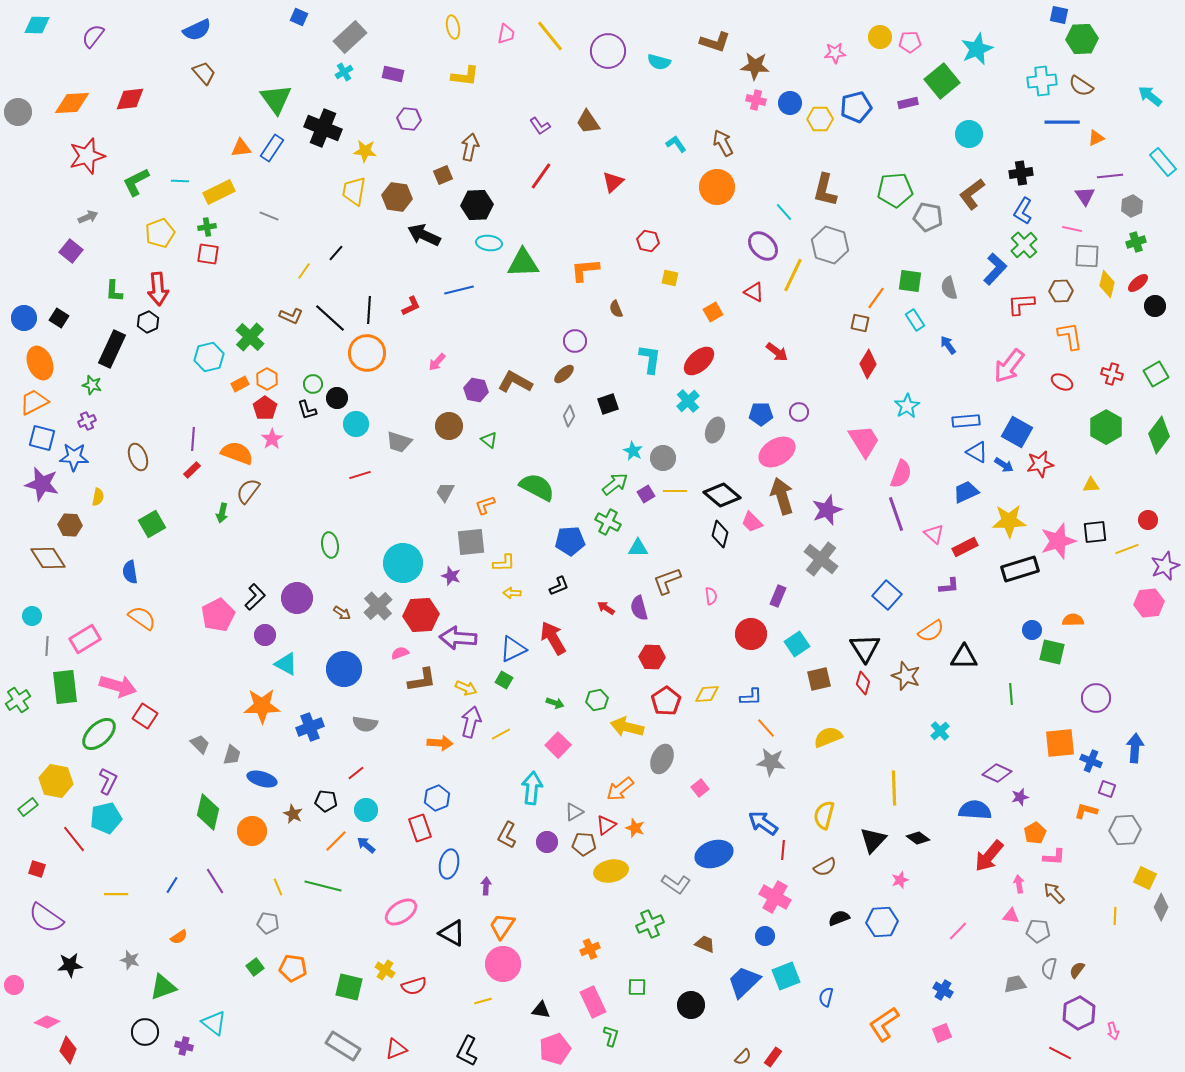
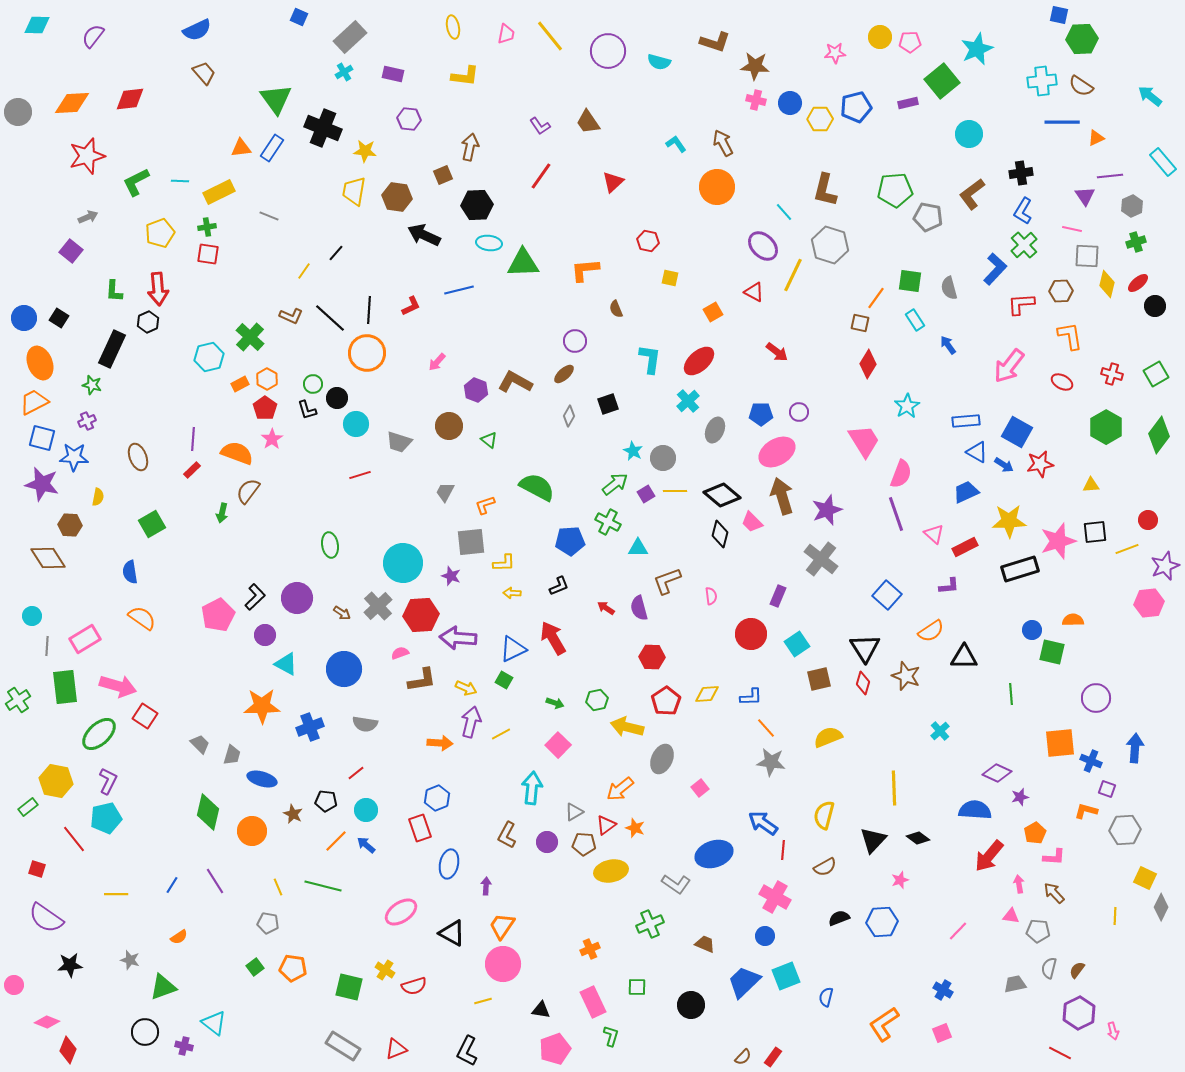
purple hexagon at (476, 390): rotated 10 degrees clockwise
